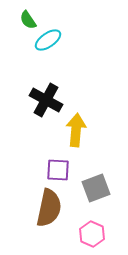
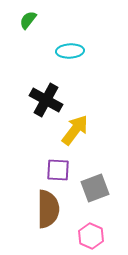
green semicircle: rotated 72 degrees clockwise
cyan ellipse: moved 22 px right, 11 px down; rotated 32 degrees clockwise
yellow arrow: moved 1 px left; rotated 32 degrees clockwise
gray square: moved 1 px left
brown semicircle: moved 1 px left, 1 px down; rotated 12 degrees counterclockwise
pink hexagon: moved 1 px left, 2 px down
